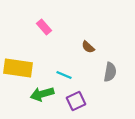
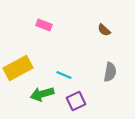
pink rectangle: moved 2 px up; rotated 28 degrees counterclockwise
brown semicircle: moved 16 px right, 17 px up
yellow rectangle: rotated 36 degrees counterclockwise
